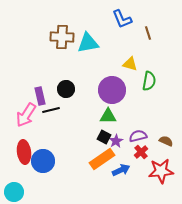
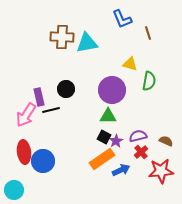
cyan triangle: moved 1 px left
purple rectangle: moved 1 px left, 1 px down
cyan circle: moved 2 px up
